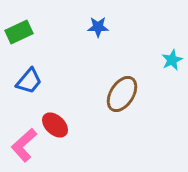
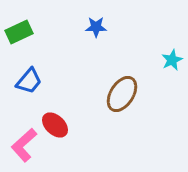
blue star: moved 2 px left
